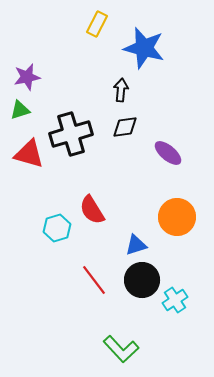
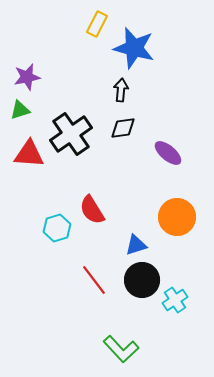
blue star: moved 10 px left
black diamond: moved 2 px left, 1 px down
black cross: rotated 18 degrees counterclockwise
red triangle: rotated 12 degrees counterclockwise
